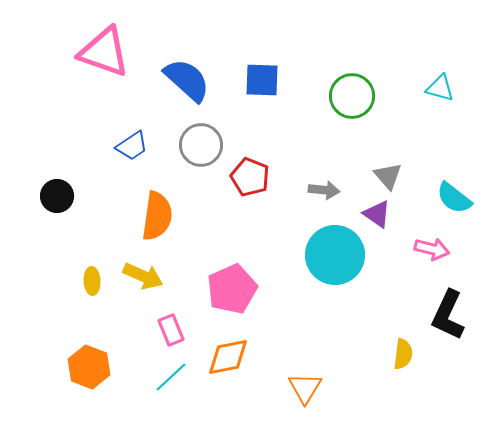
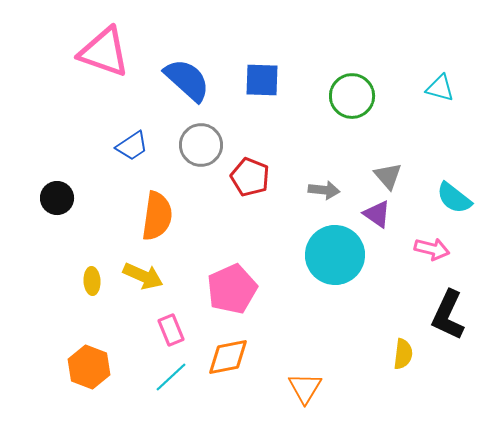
black circle: moved 2 px down
